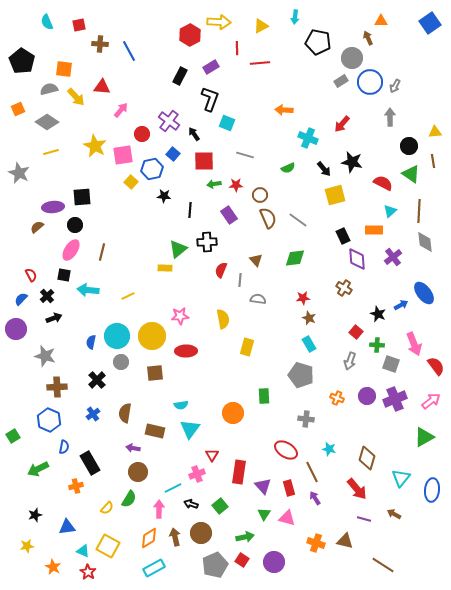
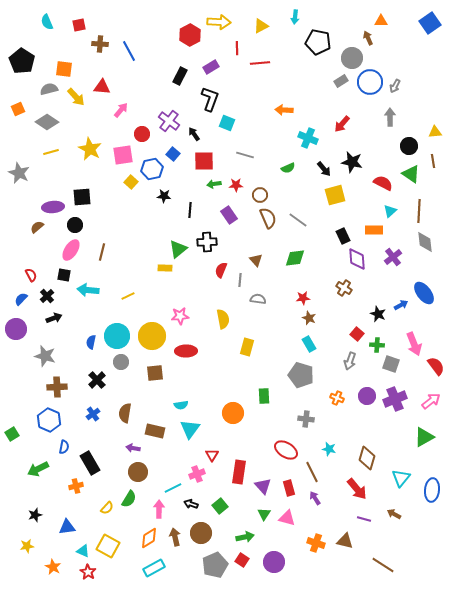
yellow star at (95, 146): moved 5 px left, 3 px down
red square at (356, 332): moved 1 px right, 2 px down
green square at (13, 436): moved 1 px left, 2 px up
